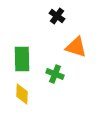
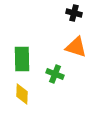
black cross: moved 17 px right, 3 px up; rotated 21 degrees counterclockwise
